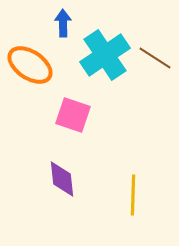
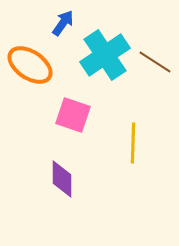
blue arrow: rotated 36 degrees clockwise
brown line: moved 4 px down
purple diamond: rotated 6 degrees clockwise
yellow line: moved 52 px up
